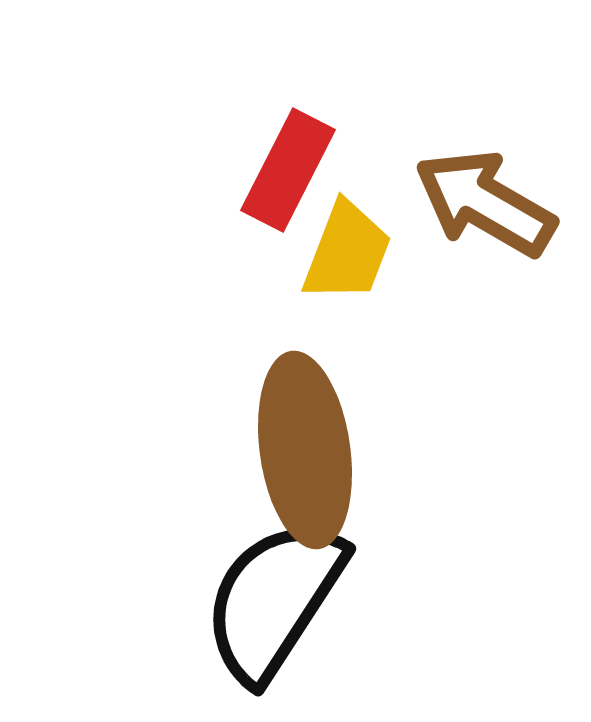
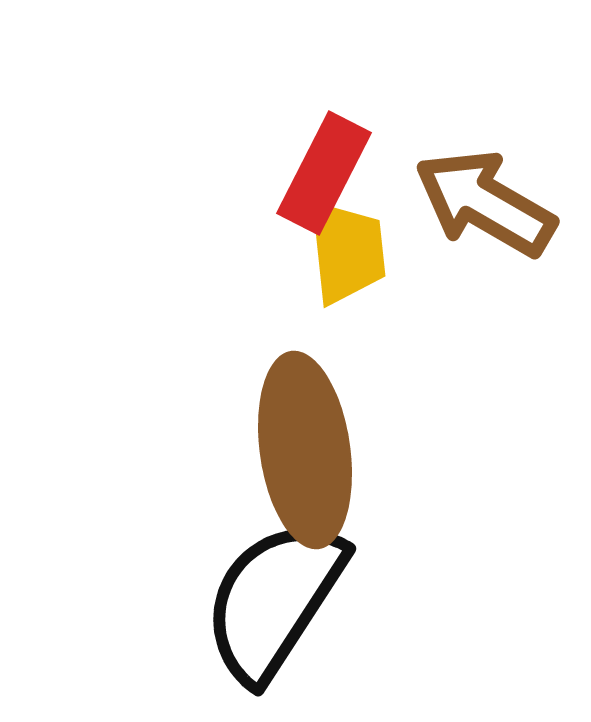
red rectangle: moved 36 px right, 3 px down
yellow trapezoid: rotated 27 degrees counterclockwise
